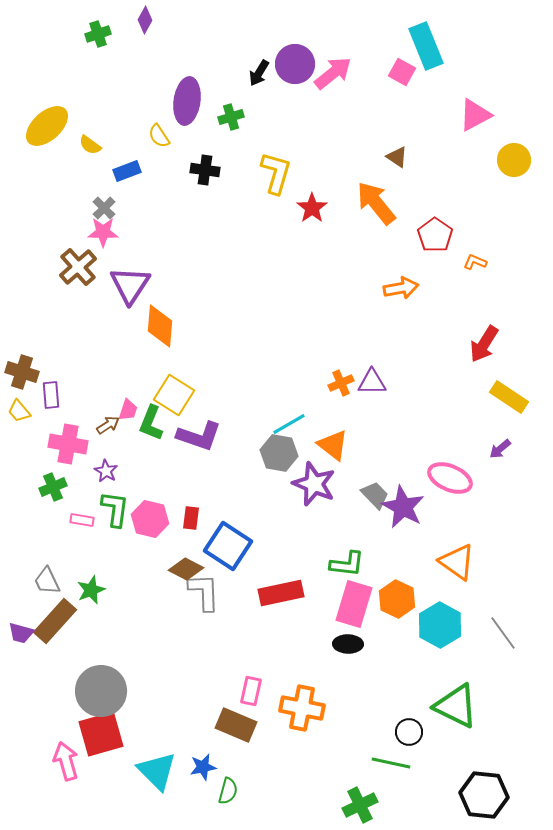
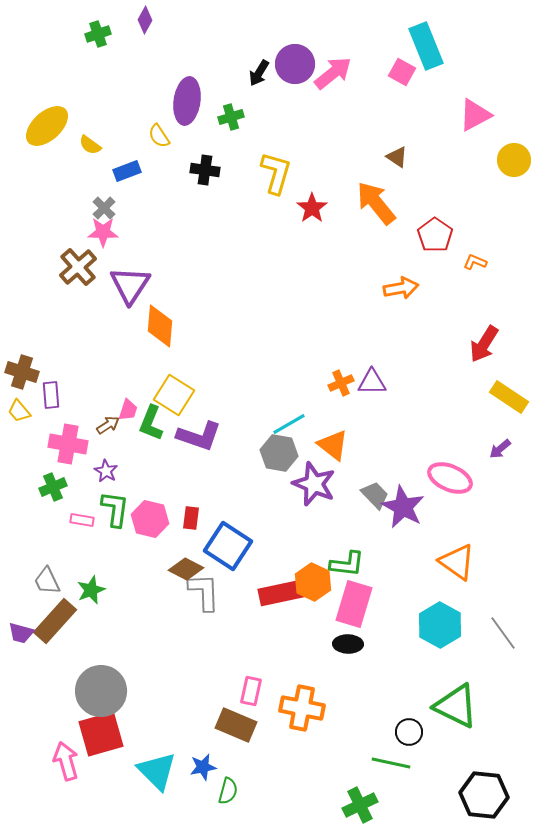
orange hexagon at (397, 599): moved 84 px left, 17 px up
